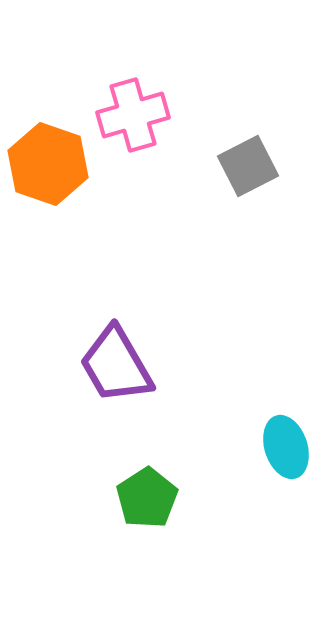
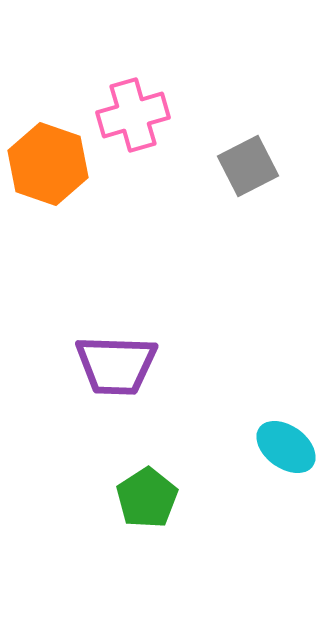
purple trapezoid: rotated 58 degrees counterclockwise
cyan ellipse: rotated 36 degrees counterclockwise
